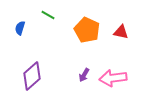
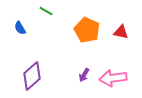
green line: moved 2 px left, 4 px up
blue semicircle: rotated 48 degrees counterclockwise
